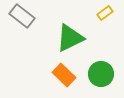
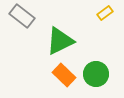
green triangle: moved 10 px left, 3 px down
green circle: moved 5 px left
